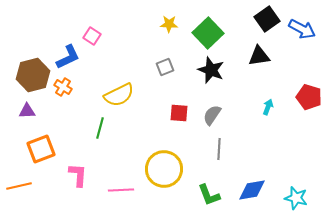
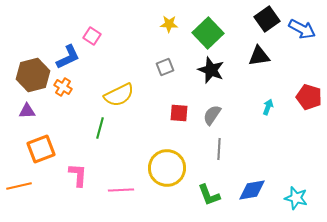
yellow circle: moved 3 px right, 1 px up
